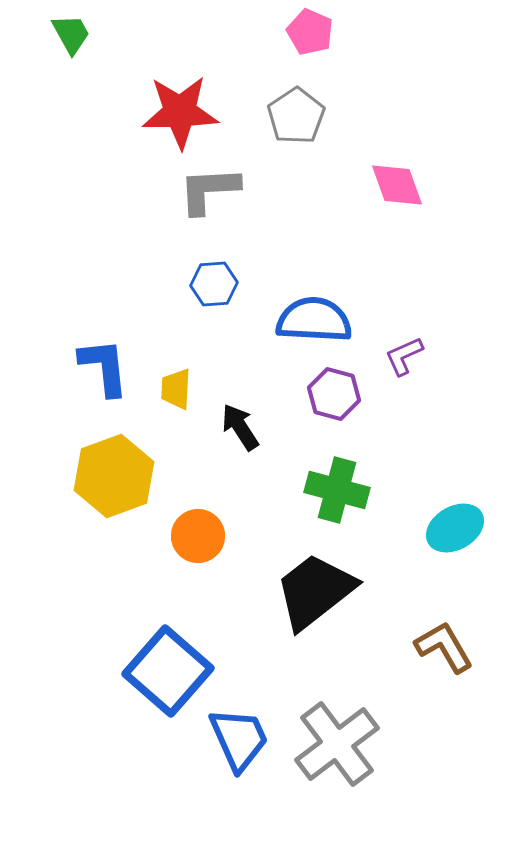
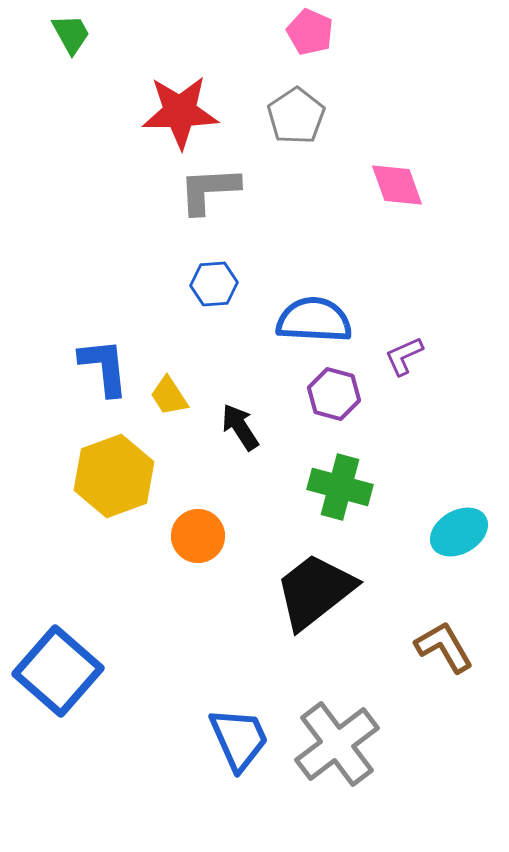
yellow trapezoid: moved 7 px left, 7 px down; rotated 36 degrees counterclockwise
green cross: moved 3 px right, 3 px up
cyan ellipse: moved 4 px right, 4 px down
blue square: moved 110 px left
